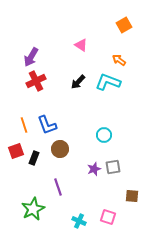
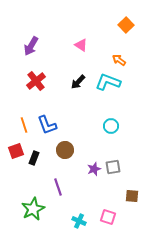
orange square: moved 2 px right; rotated 14 degrees counterclockwise
purple arrow: moved 11 px up
red cross: rotated 12 degrees counterclockwise
cyan circle: moved 7 px right, 9 px up
brown circle: moved 5 px right, 1 px down
